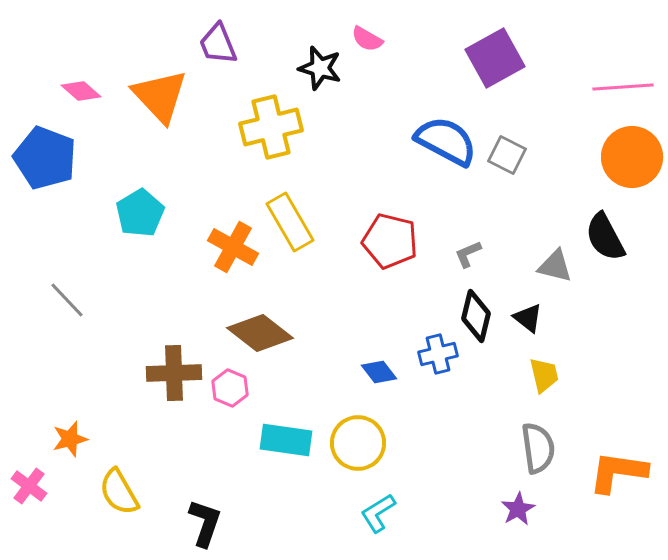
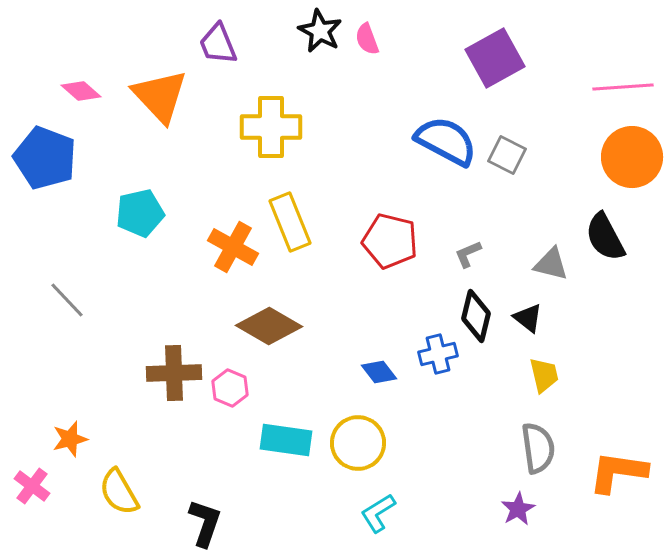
pink semicircle: rotated 40 degrees clockwise
black star: moved 37 px up; rotated 12 degrees clockwise
yellow cross: rotated 14 degrees clockwise
cyan pentagon: rotated 18 degrees clockwise
yellow rectangle: rotated 8 degrees clockwise
gray triangle: moved 4 px left, 2 px up
brown diamond: moved 9 px right, 7 px up; rotated 8 degrees counterclockwise
pink cross: moved 3 px right
